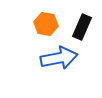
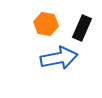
black rectangle: moved 1 px down
